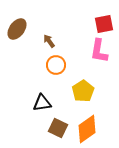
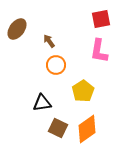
red square: moved 3 px left, 5 px up
